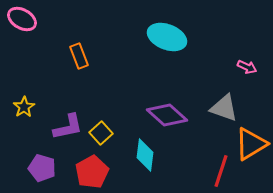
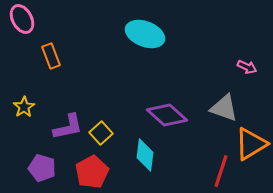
pink ellipse: rotated 32 degrees clockwise
cyan ellipse: moved 22 px left, 3 px up
orange rectangle: moved 28 px left
